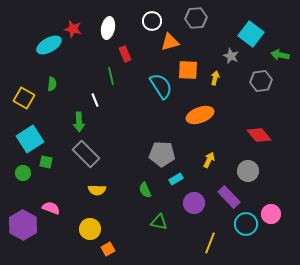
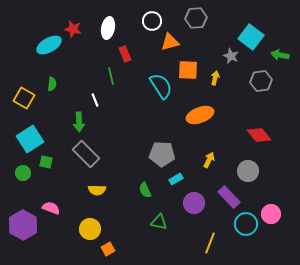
cyan square at (251, 34): moved 3 px down
